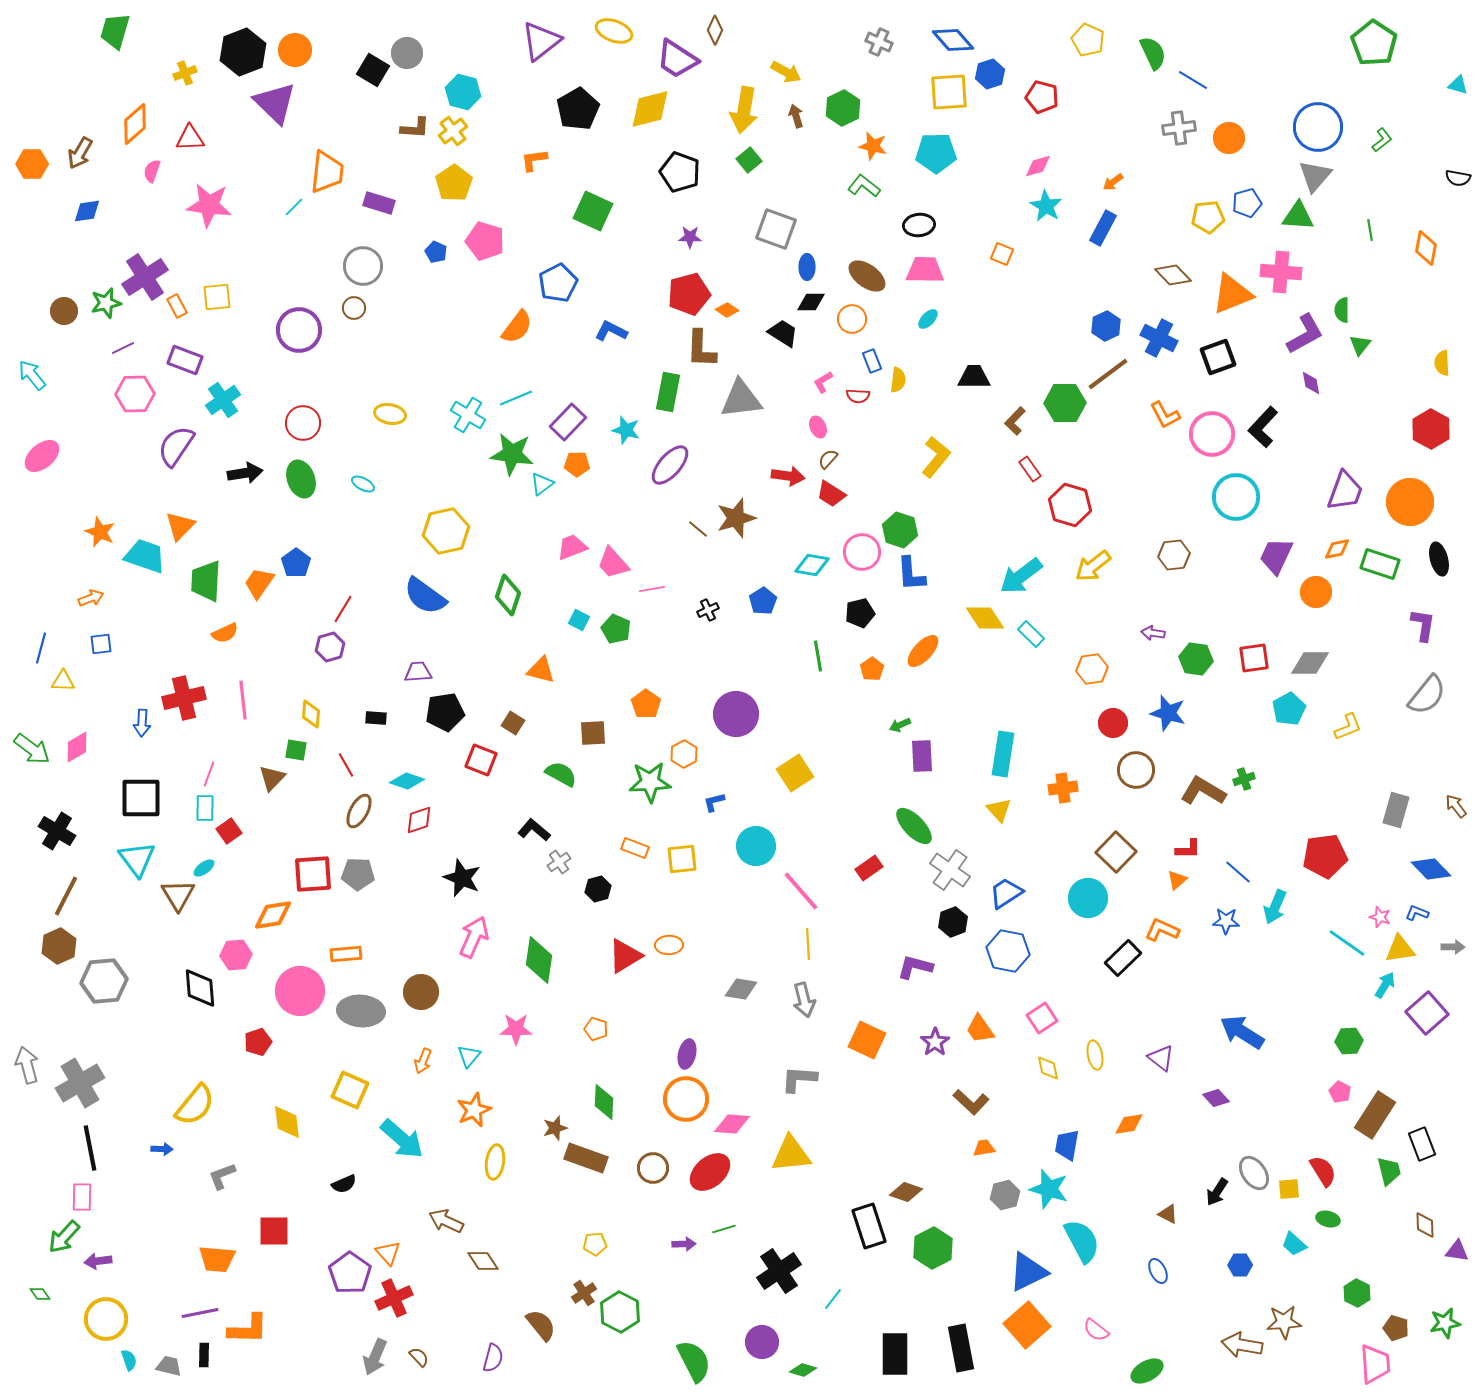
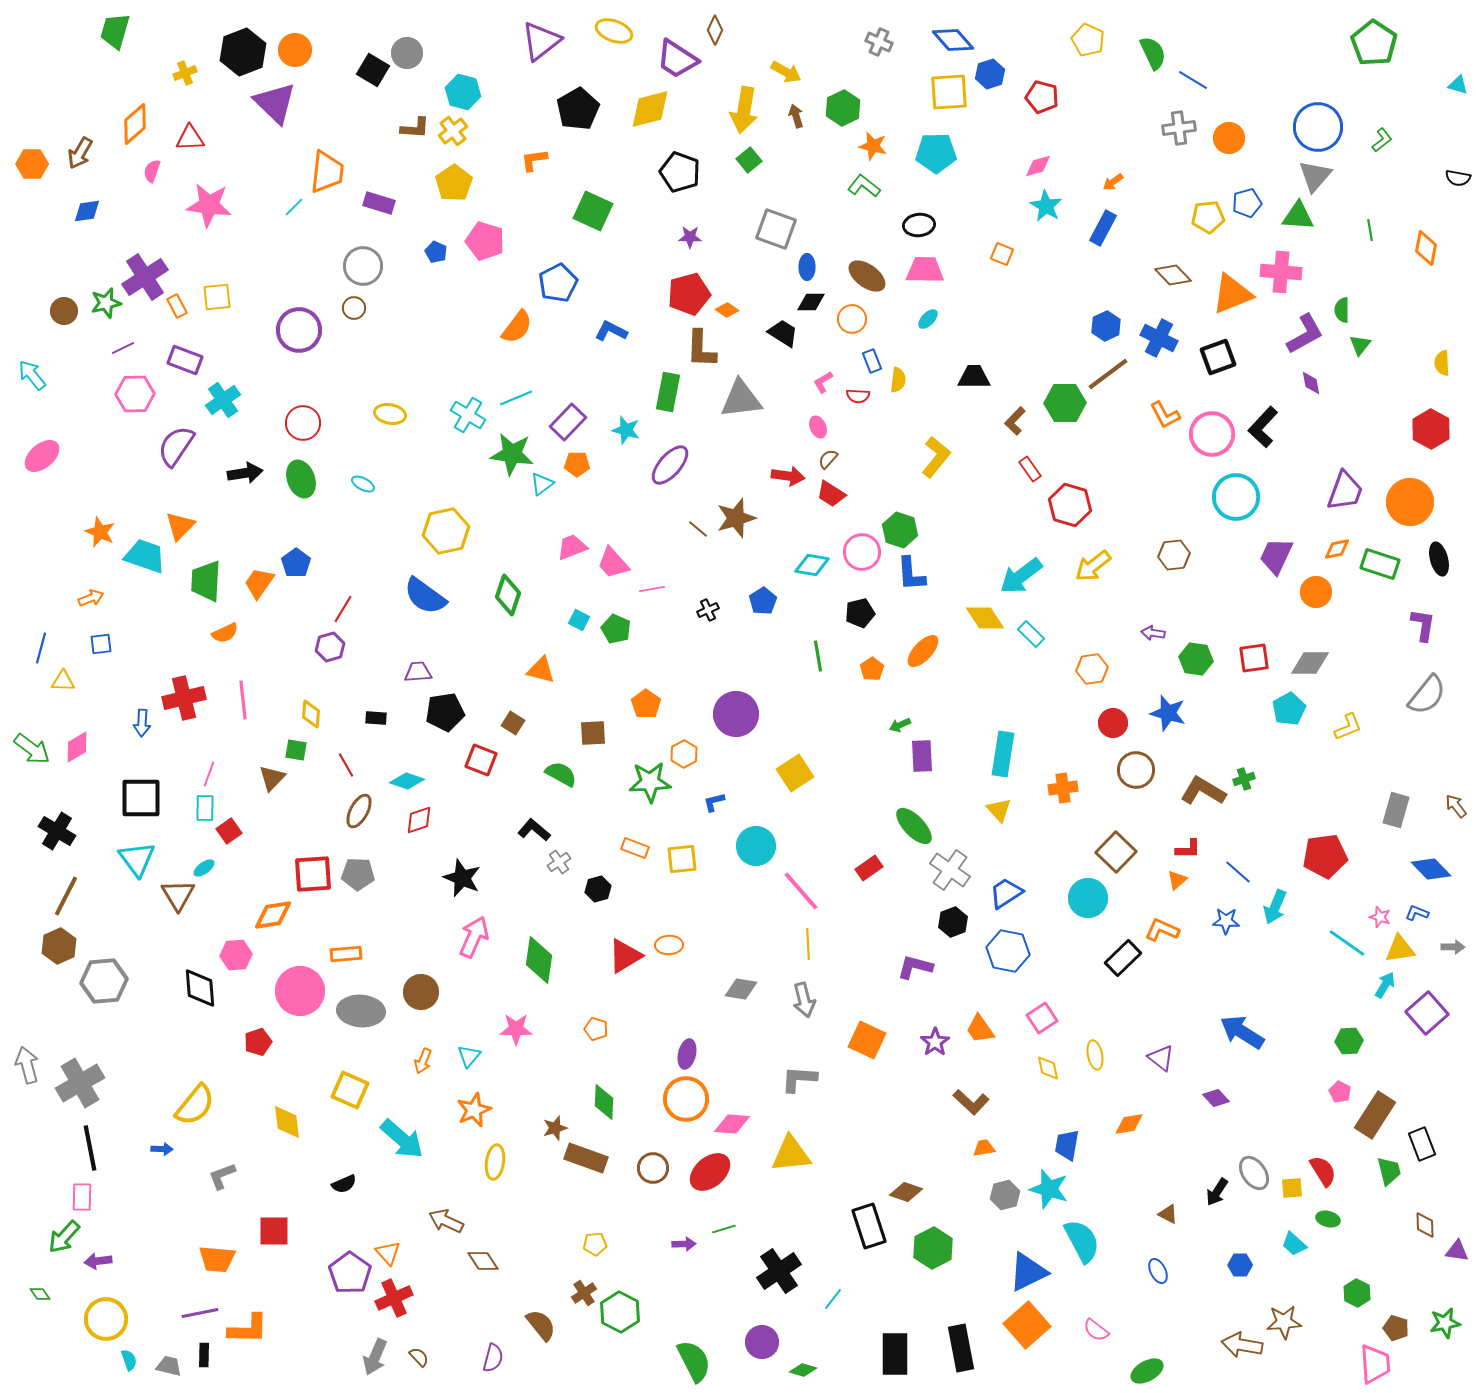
yellow square at (1289, 1189): moved 3 px right, 1 px up
